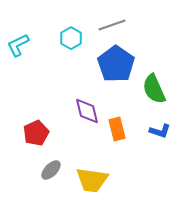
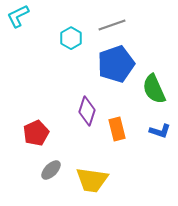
cyan L-shape: moved 29 px up
blue pentagon: rotated 18 degrees clockwise
purple diamond: rotated 32 degrees clockwise
